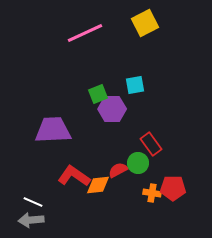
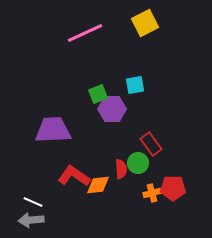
red semicircle: moved 3 px right, 1 px up; rotated 114 degrees clockwise
orange cross: rotated 24 degrees counterclockwise
